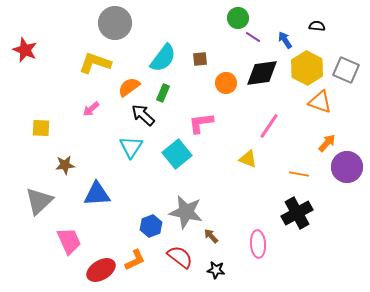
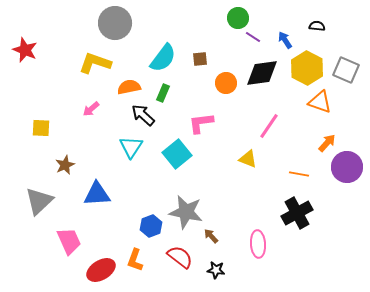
orange semicircle: rotated 25 degrees clockwise
brown star: rotated 18 degrees counterclockwise
orange L-shape: rotated 135 degrees clockwise
